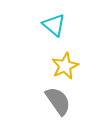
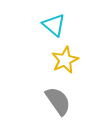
yellow star: moved 6 px up
